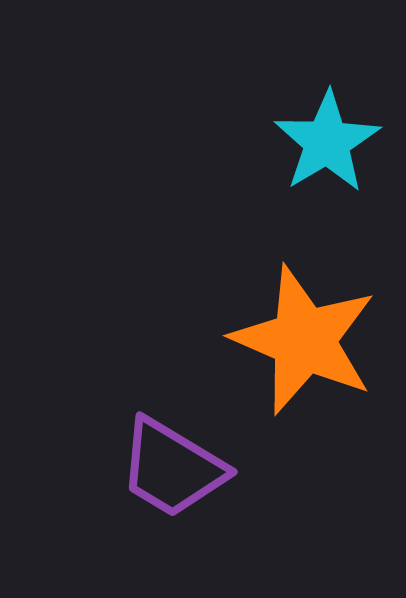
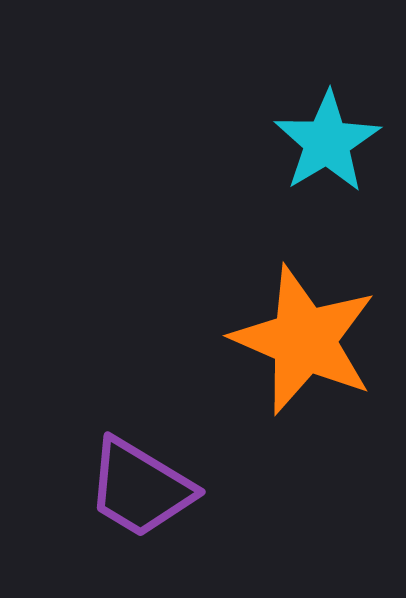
purple trapezoid: moved 32 px left, 20 px down
